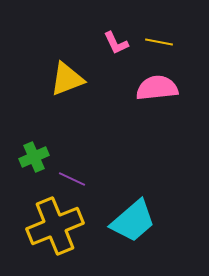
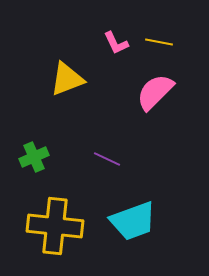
pink semicircle: moved 2 px left, 4 px down; rotated 39 degrees counterclockwise
purple line: moved 35 px right, 20 px up
cyan trapezoid: rotated 21 degrees clockwise
yellow cross: rotated 28 degrees clockwise
